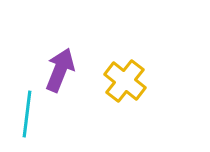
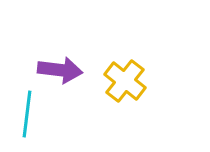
purple arrow: rotated 75 degrees clockwise
